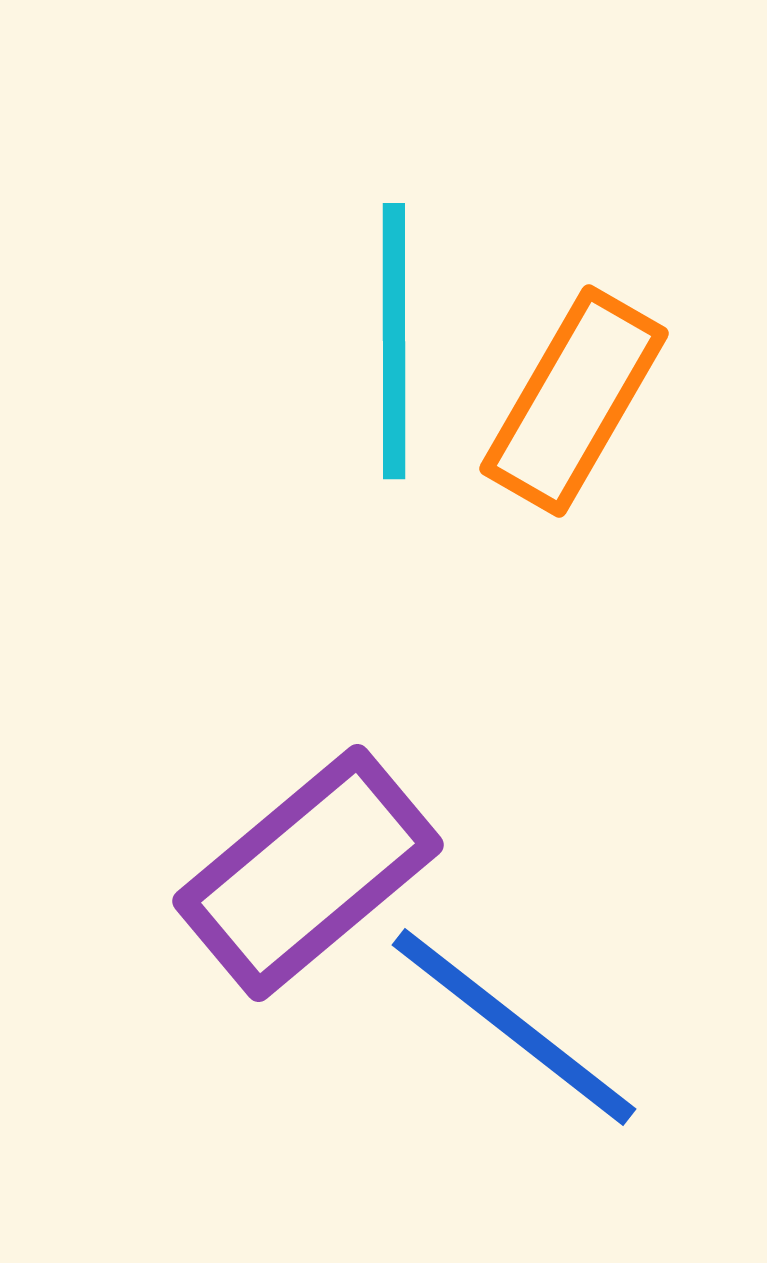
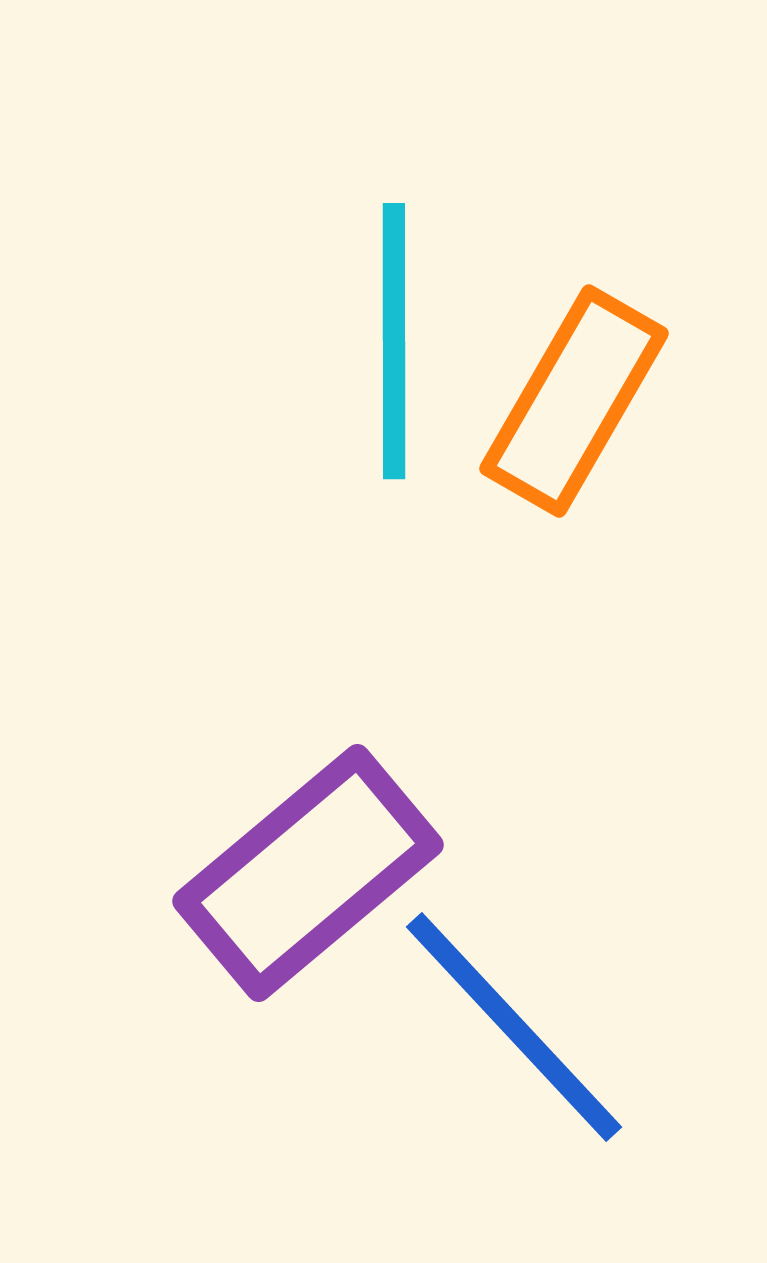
blue line: rotated 9 degrees clockwise
